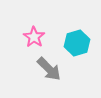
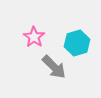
gray arrow: moved 5 px right, 2 px up
